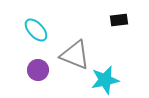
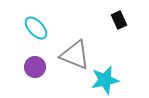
black rectangle: rotated 72 degrees clockwise
cyan ellipse: moved 2 px up
purple circle: moved 3 px left, 3 px up
